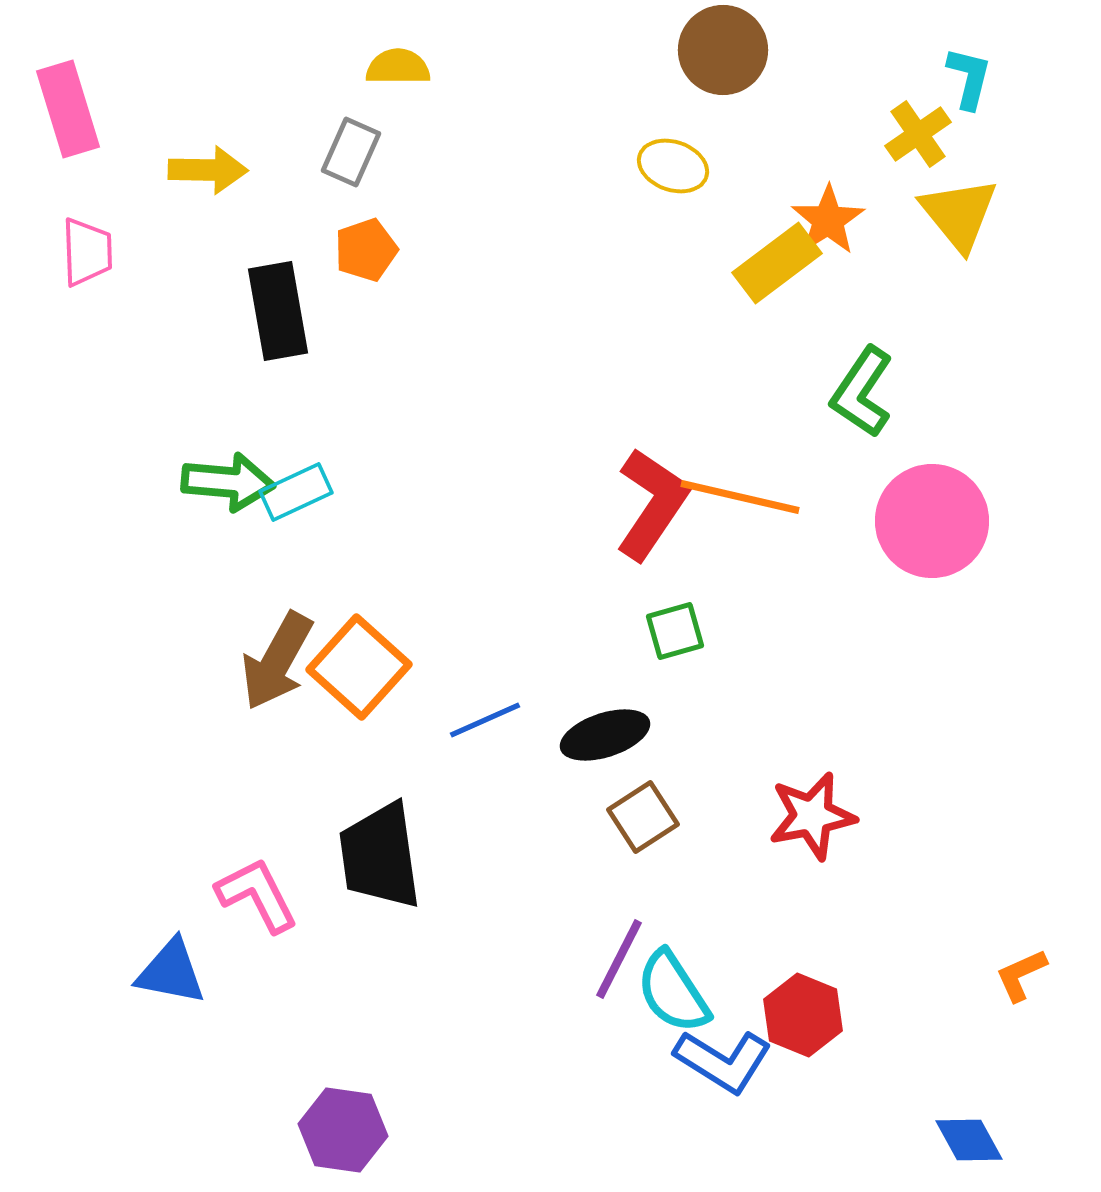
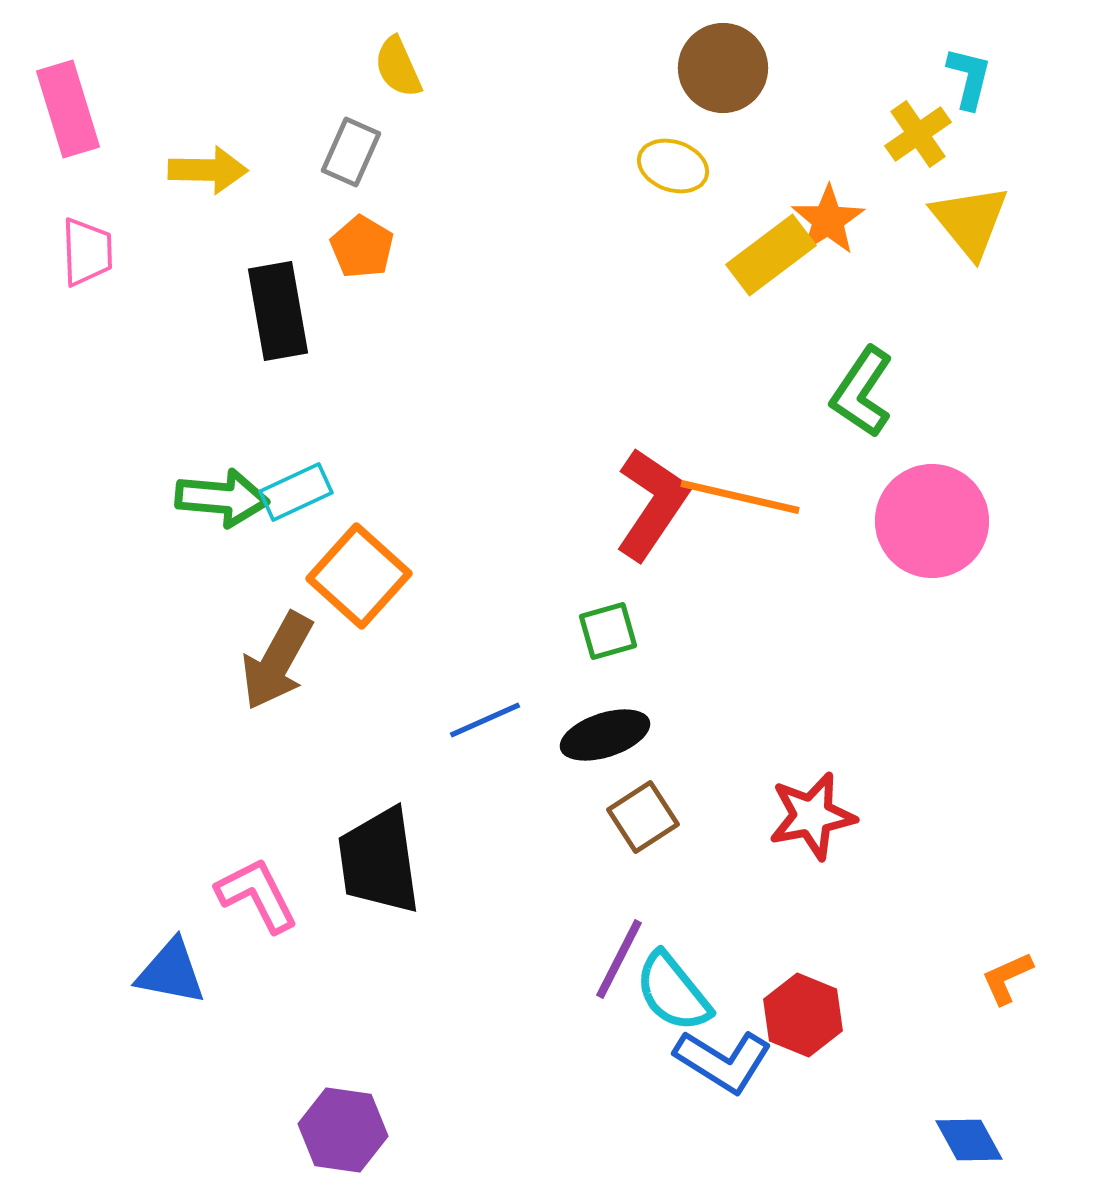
brown circle: moved 18 px down
yellow semicircle: rotated 114 degrees counterclockwise
yellow triangle: moved 11 px right, 7 px down
orange pentagon: moved 4 px left, 3 px up; rotated 22 degrees counterclockwise
yellow rectangle: moved 6 px left, 8 px up
green arrow: moved 6 px left, 16 px down
green square: moved 67 px left
orange square: moved 91 px up
black trapezoid: moved 1 px left, 5 px down
orange L-shape: moved 14 px left, 3 px down
cyan semicircle: rotated 6 degrees counterclockwise
